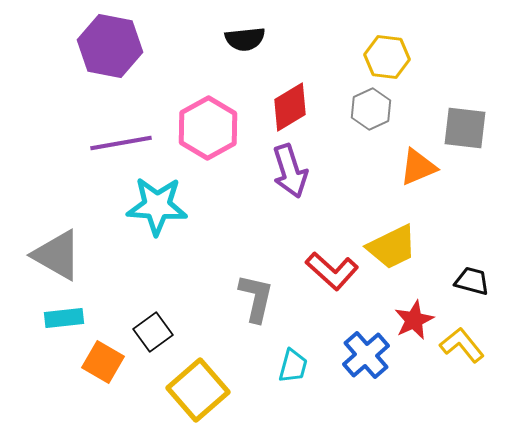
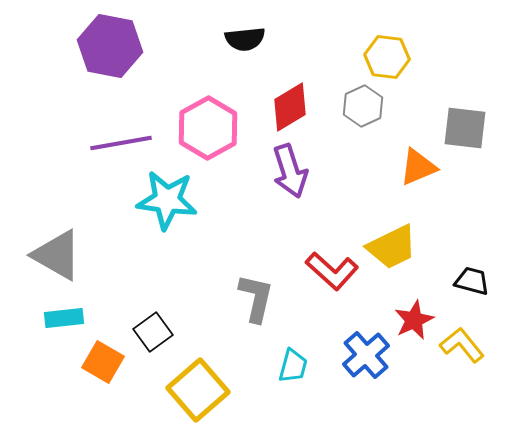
gray hexagon: moved 8 px left, 3 px up
cyan star: moved 10 px right, 6 px up; rotated 4 degrees clockwise
